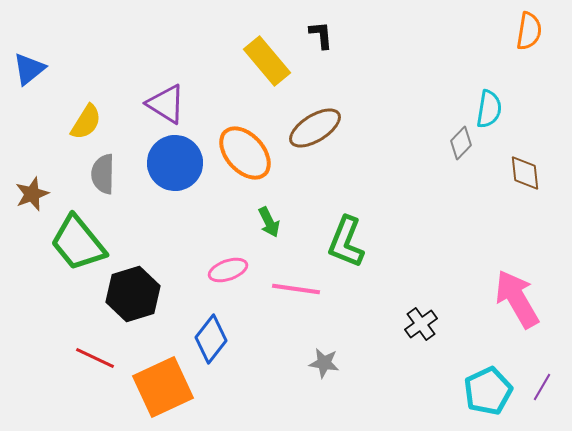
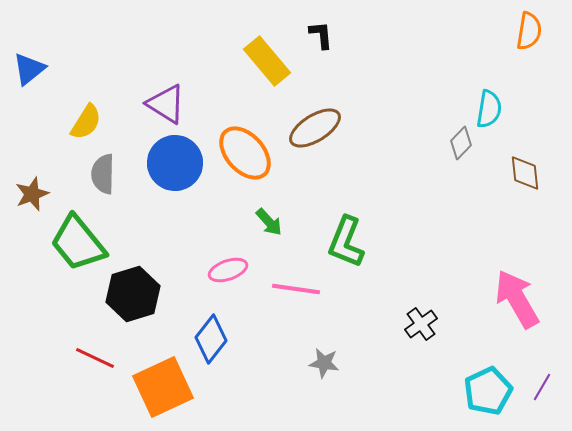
green arrow: rotated 16 degrees counterclockwise
